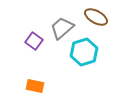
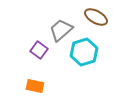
gray trapezoid: moved 1 px left, 2 px down
purple square: moved 5 px right, 9 px down
